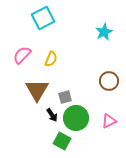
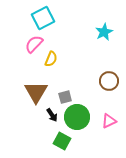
pink semicircle: moved 12 px right, 11 px up
brown triangle: moved 1 px left, 2 px down
green circle: moved 1 px right, 1 px up
